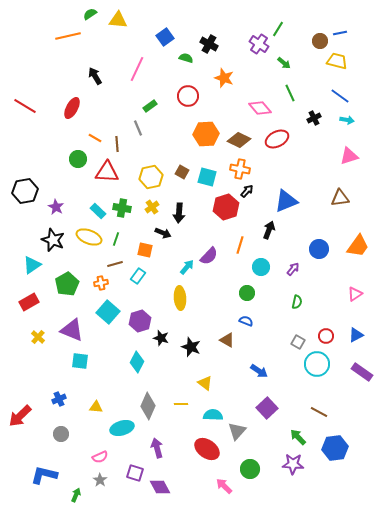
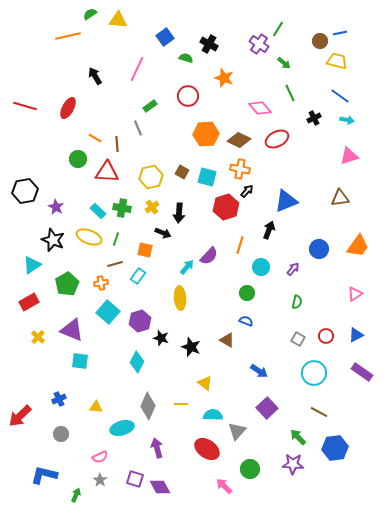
red line at (25, 106): rotated 15 degrees counterclockwise
red ellipse at (72, 108): moved 4 px left
gray square at (298, 342): moved 3 px up
cyan circle at (317, 364): moved 3 px left, 9 px down
purple square at (135, 473): moved 6 px down
